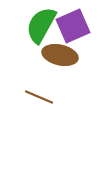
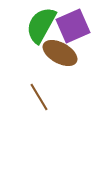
brown ellipse: moved 2 px up; rotated 16 degrees clockwise
brown line: rotated 36 degrees clockwise
